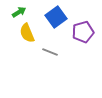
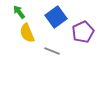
green arrow: rotated 96 degrees counterclockwise
purple pentagon: rotated 10 degrees counterclockwise
gray line: moved 2 px right, 1 px up
